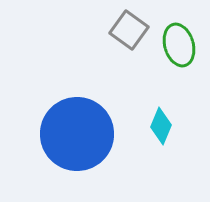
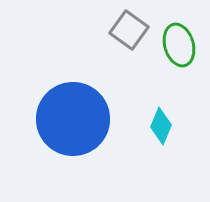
blue circle: moved 4 px left, 15 px up
